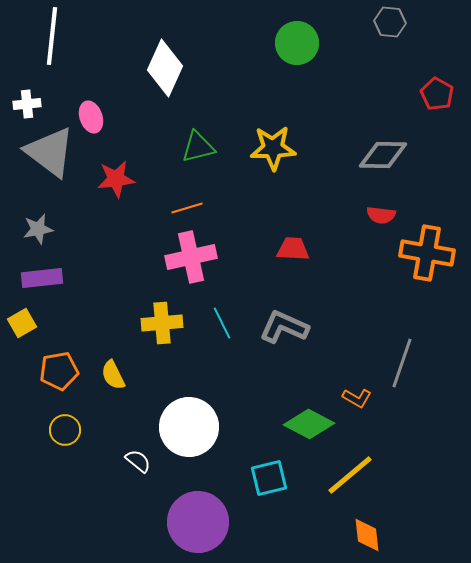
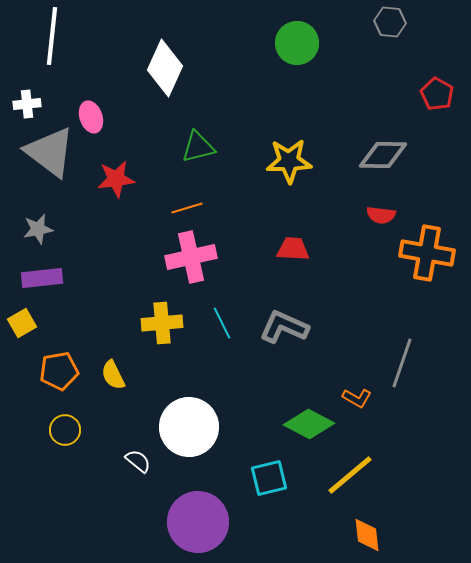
yellow star: moved 16 px right, 13 px down
